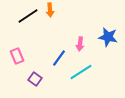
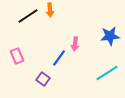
blue star: moved 2 px right, 1 px up; rotated 18 degrees counterclockwise
pink arrow: moved 5 px left
cyan line: moved 26 px right, 1 px down
purple square: moved 8 px right
